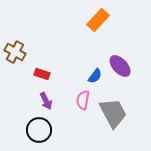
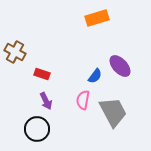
orange rectangle: moved 1 px left, 2 px up; rotated 30 degrees clockwise
gray trapezoid: moved 1 px up
black circle: moved 2 px left, 1 px up
